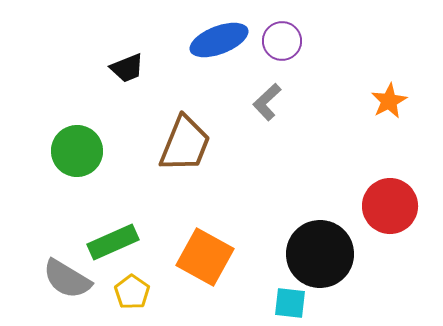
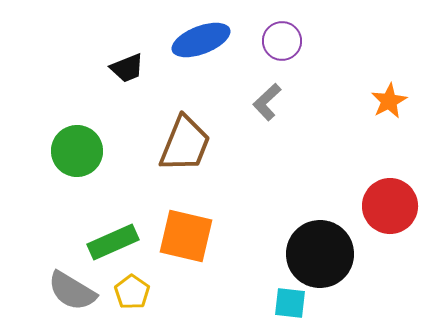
blue ellipse: moved 18 px left
orange square: moved 19 px left, 21 px up; rotated 16 degrees counterclockwise
gray semicircle: moved 5 px right, 12 px down
